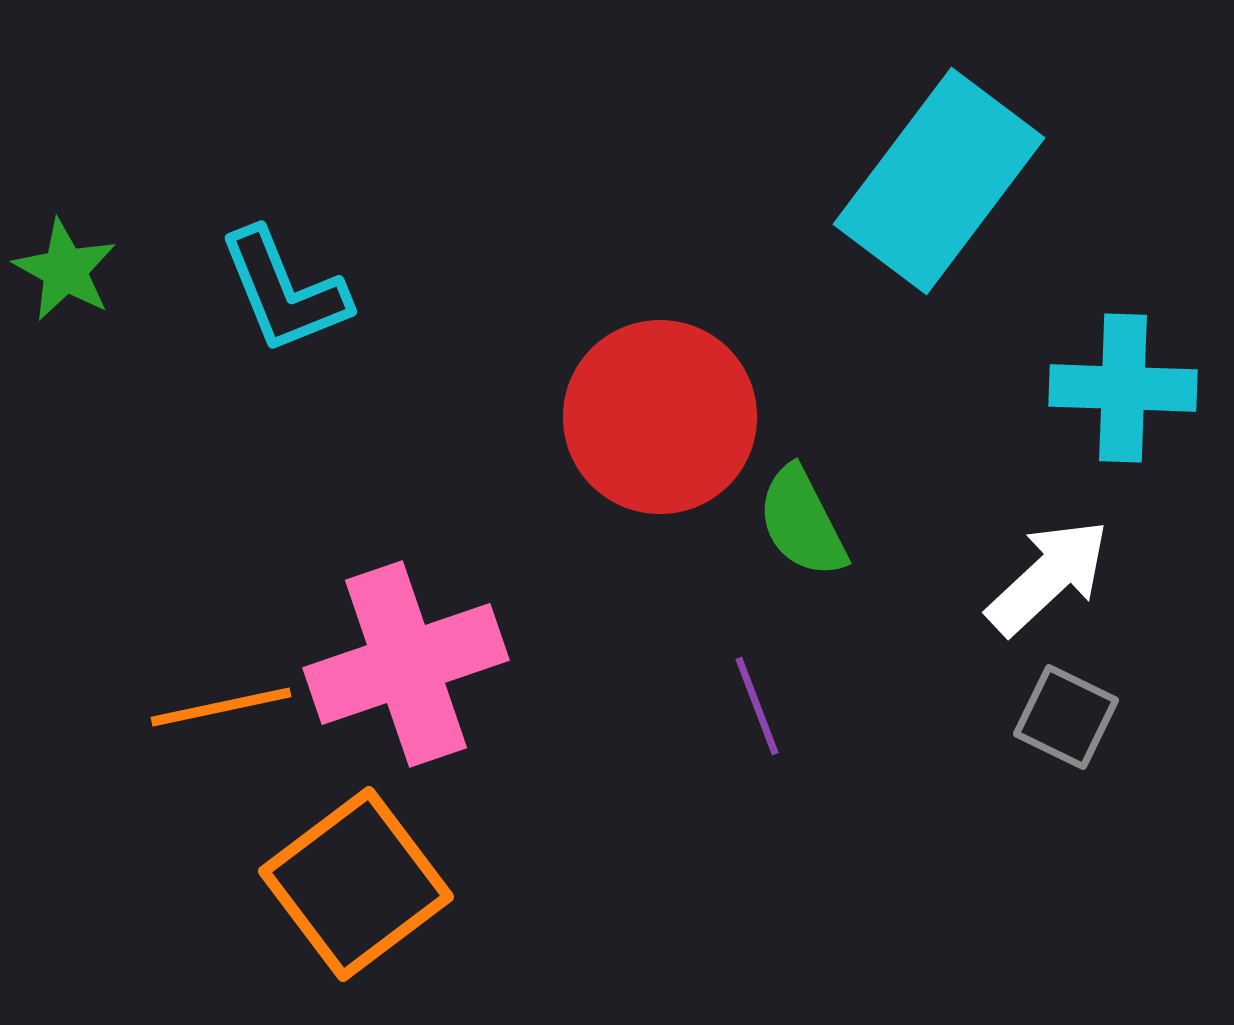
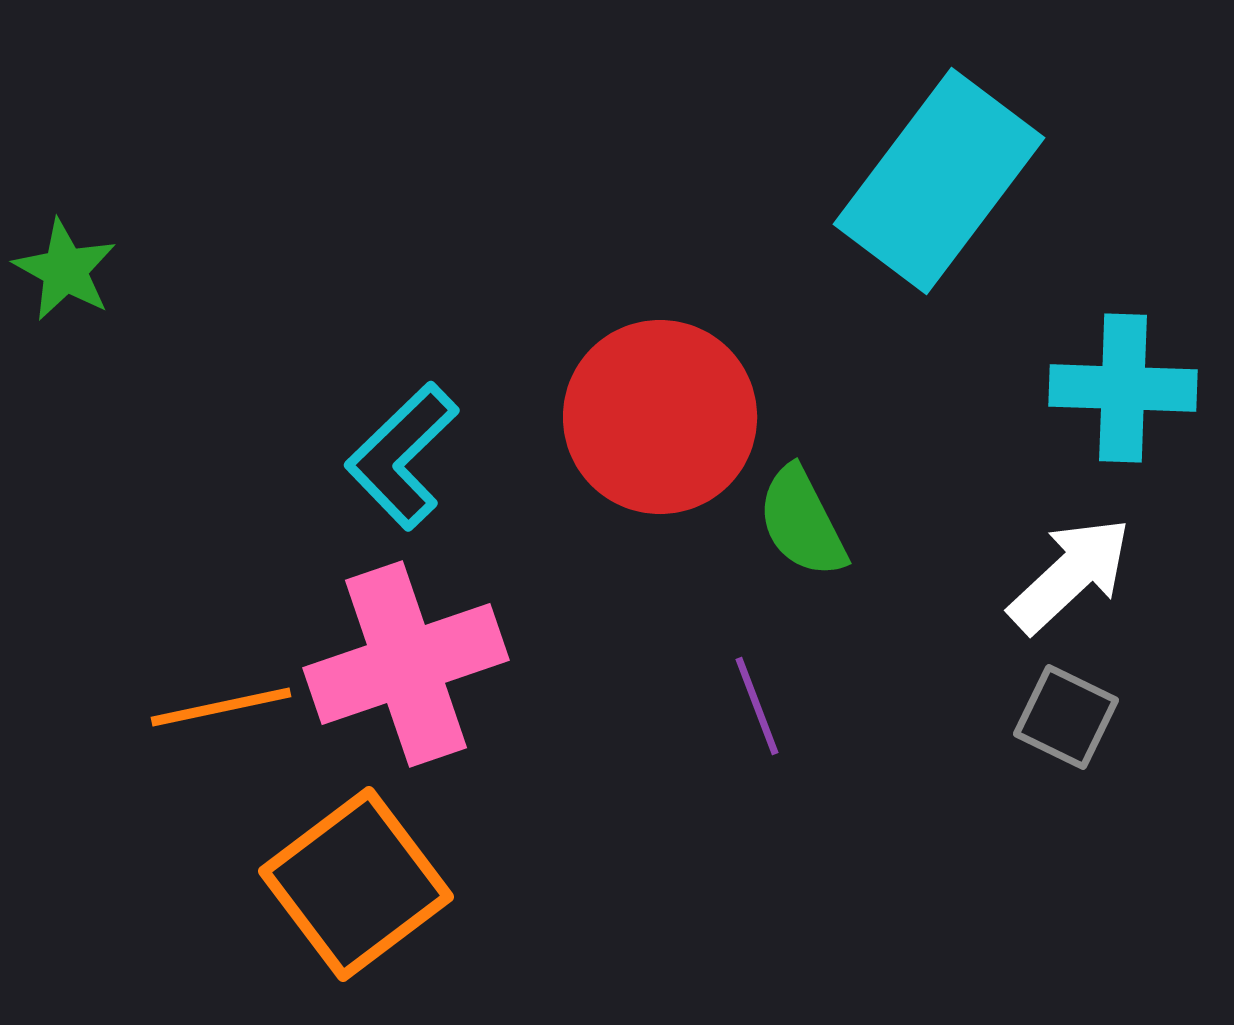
cyan L-shape: moved 118 px right, 165 px down; rotated 68 degrees clockwise
white arrow: moved 22 px right, 2 px up
